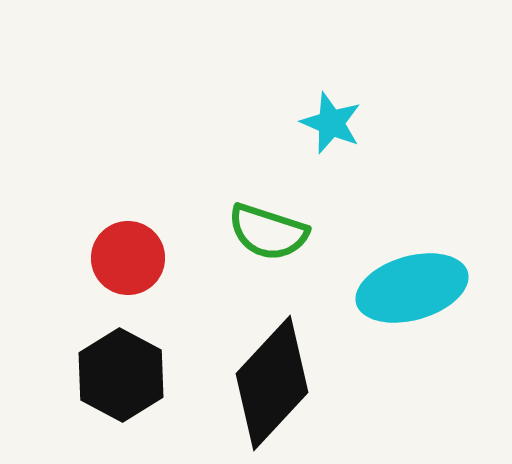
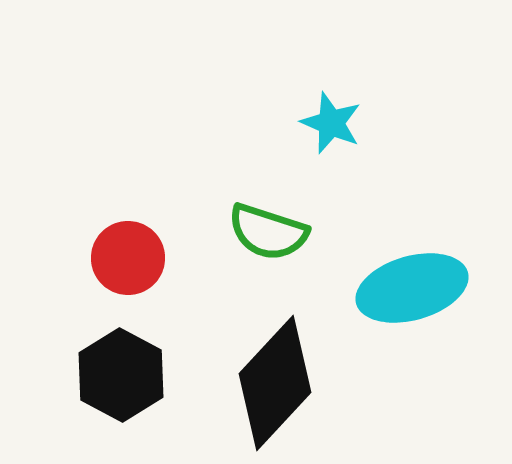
black diamond: moved 3 px right
